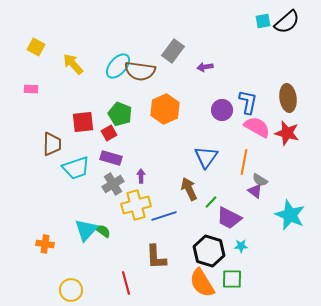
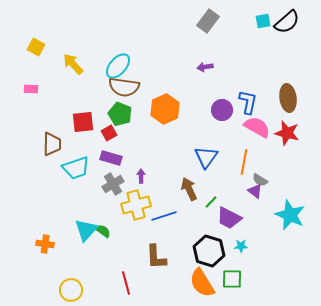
gray rectangle at (173, 51): moved 35 px right, 30 px up
brown semicircle at (140, 71): moved 16 px left, 16 px down
